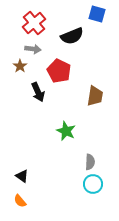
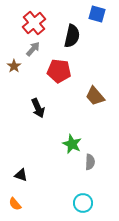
black semicircle: rotated 55 degrees counterclockwise
gray arrow: rotated 56 degrees counterclockwise
brown star: moved 6 px left
red pentagon: rotated 20 degrees counterclockwise
black arrow: moved 16 px down
brown trapezoid: rotated 130 degrees clockwise
green star: moved 6 px right, 13 px down
black triangle: moved 1 px left, 1 px up; rotated 16 degrees counterclockwise
cyan circle: moved 10 px left, 19 px down
orange semicircle: moved 5 px left, 3 px down
